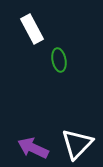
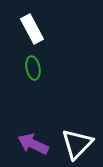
green ellipse: moved 26 px left, 8 px down
purple arrow: moved 4 px up
